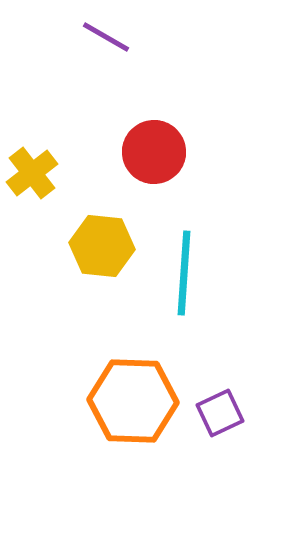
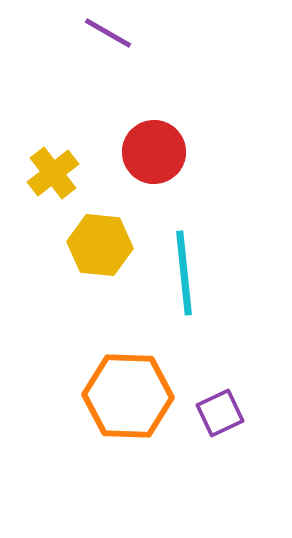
purple line: moved 2 px right, 4 px up
yellow cross: moved 21 px right
yellow hexagon: moved 2 px left, 1 px up
cyan line: rotated 10 degrees counterclockwise
orange hexagon: moved 5 px left, 5 px up
